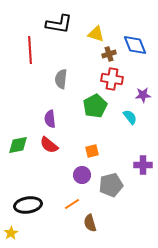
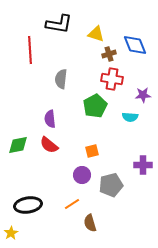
cyan semicircle: rotated 133 degrees clockwise
